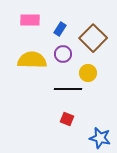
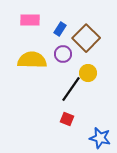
brown square: moved 7 px left
black line: moved 3 px right; rotated 56 degrees counterclockwise
